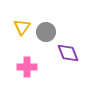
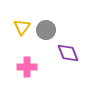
gray circle: moved 2 px up
